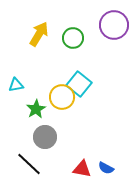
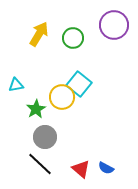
black line: moved 11 px right
red triangle: moved 1 px left; rotated 30 degrees clockwise
